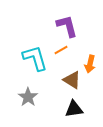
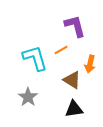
purple L-shape: moved 8 px right
